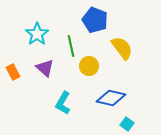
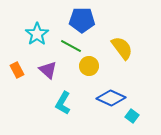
blue pentagon: moved 13 px left; rotated 20 degrees counterclockwise
green line: rotated 50 degrees counterclockwise
purple triangle: moved 3 px right, 2 px down
orange rectangle: moved 4 px right, 2 px up
blue diamond: rotated 12 degrees clockwise
cyan square: moved 5 px right, 8 px up
